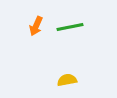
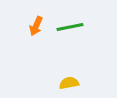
yellow semicircle: moved 2 px right, 3 px down
